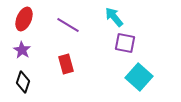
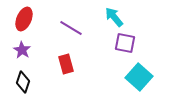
purple line: moved 3 px right, 3 px down
